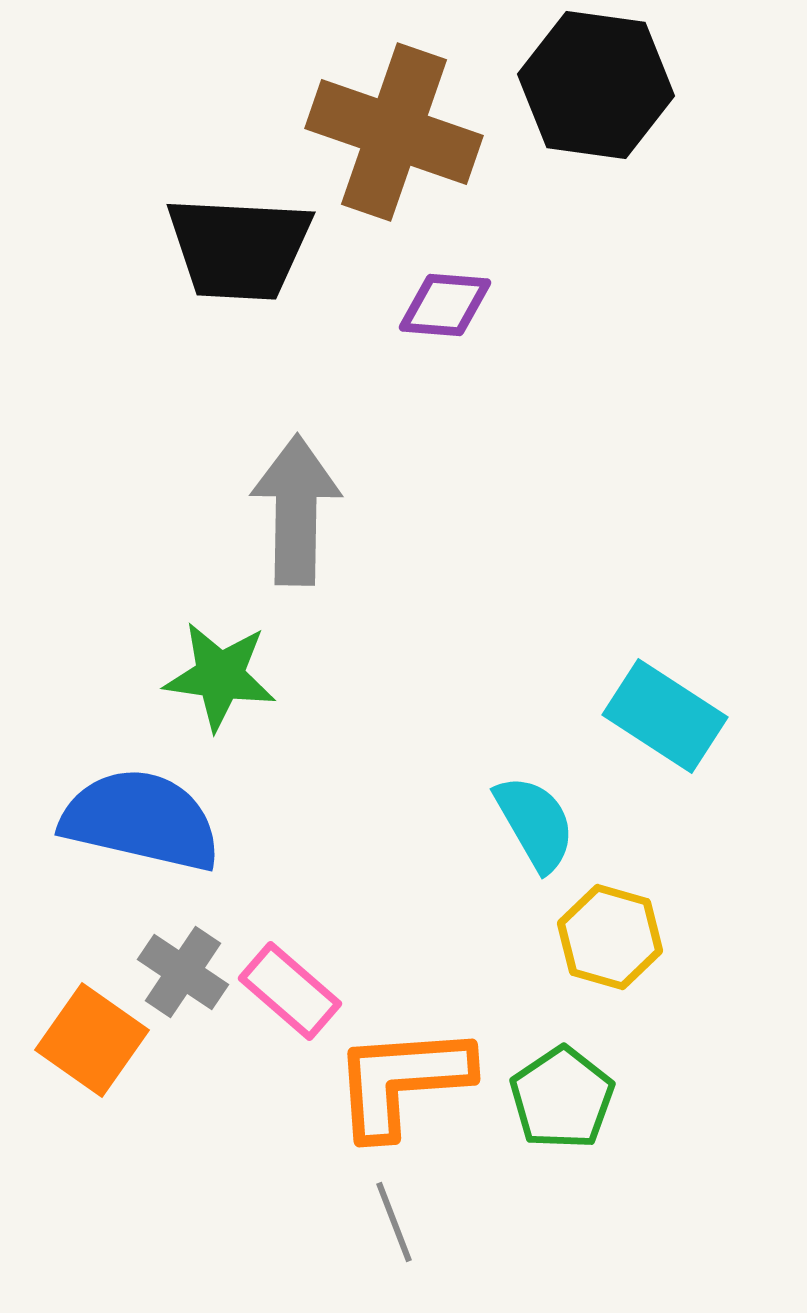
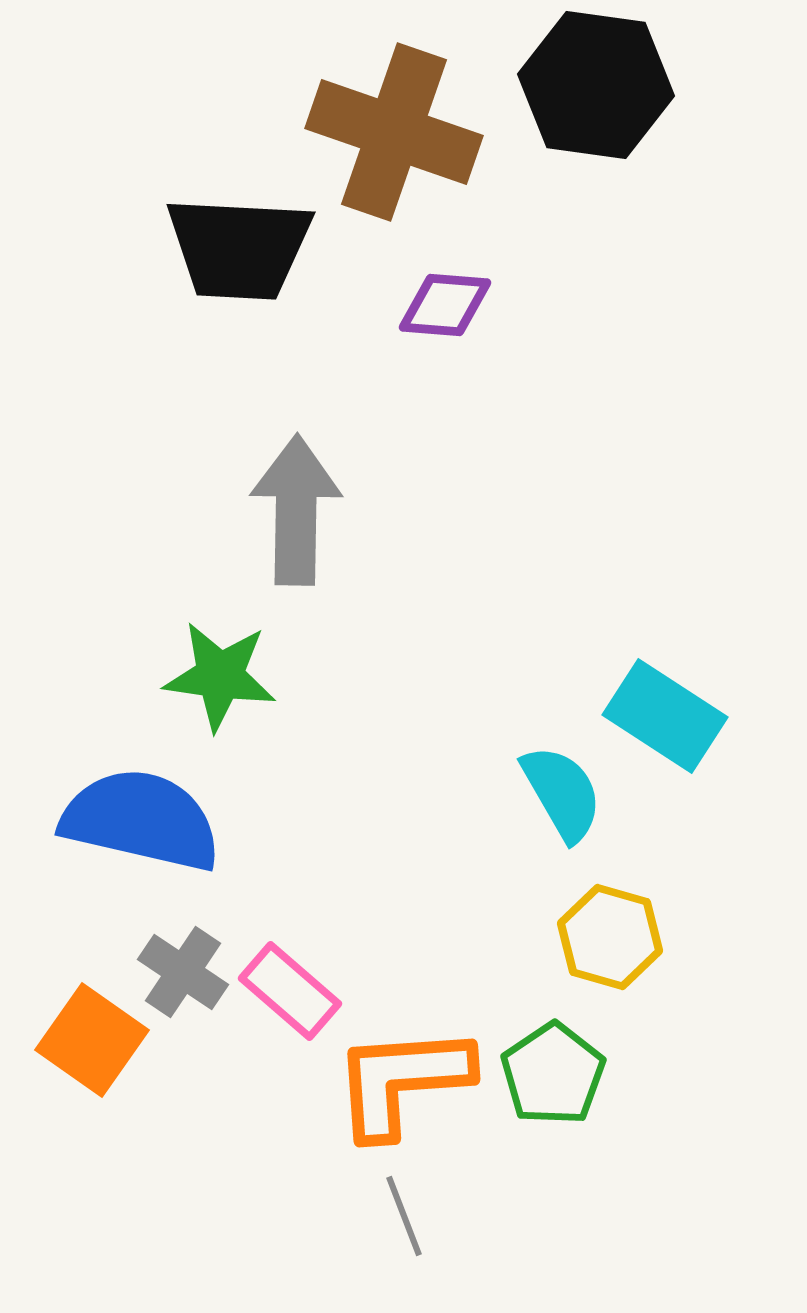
cyan semicircle: moved 27 px right, 30 px up
green pentagon: moved 9 px left, 24 px up
gray line: moved 10 px right, 6 px up
